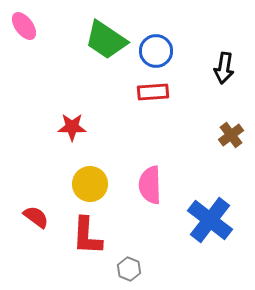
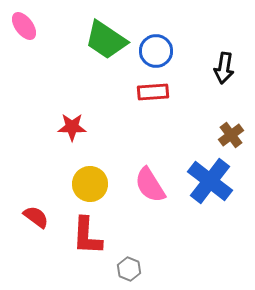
pink semicircle: rotated 30 degrees counterclockwise
blue cross: moved 39 px up
